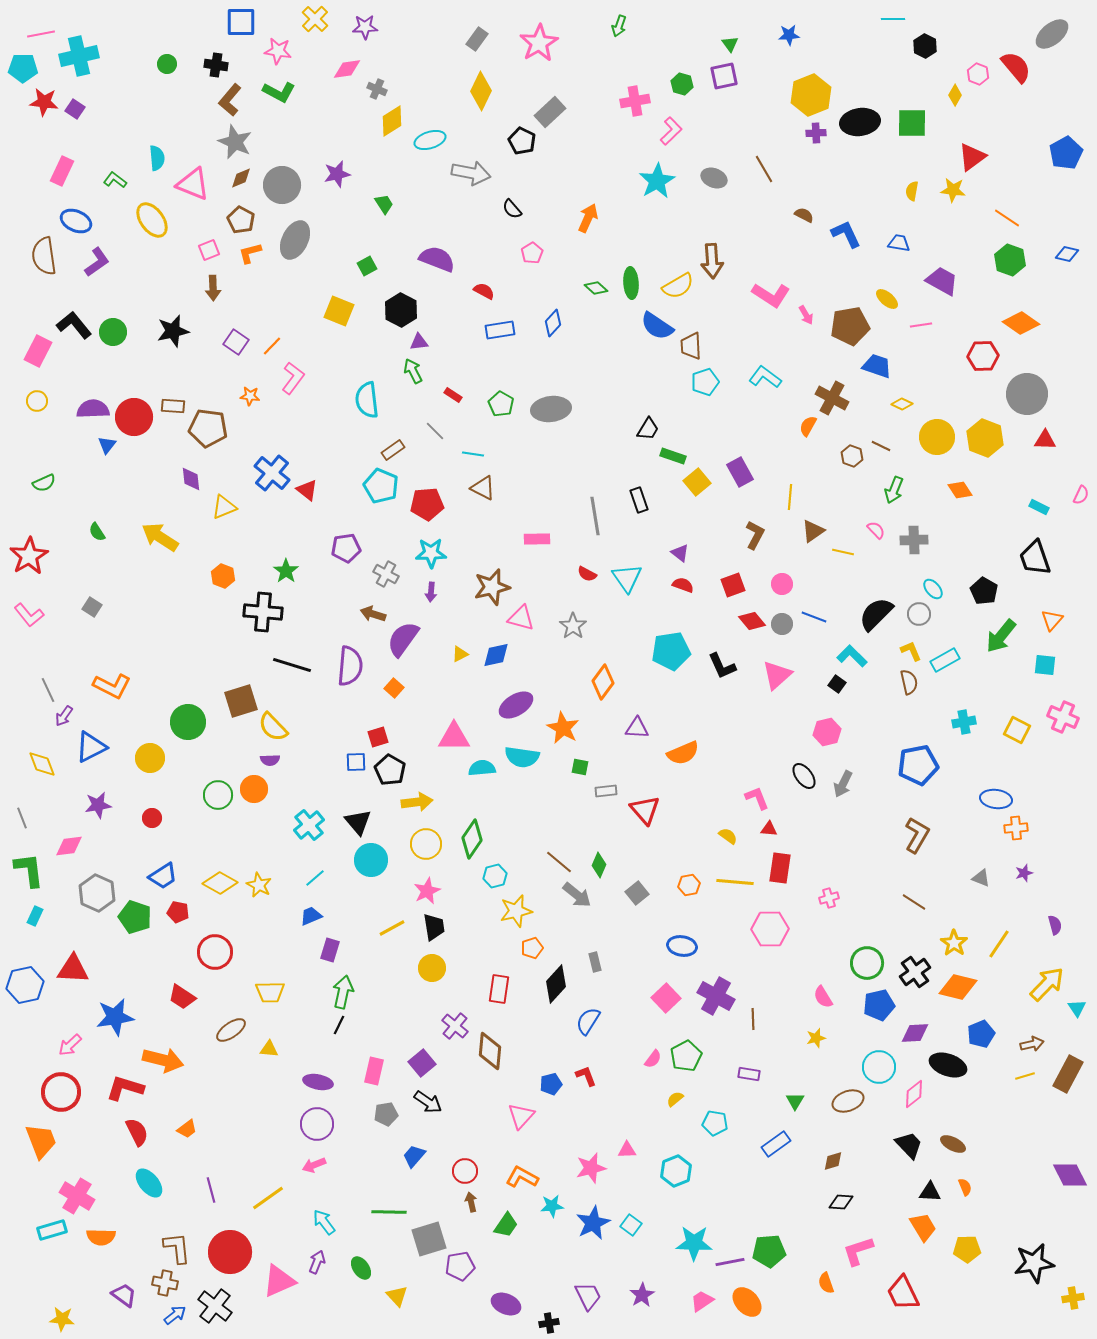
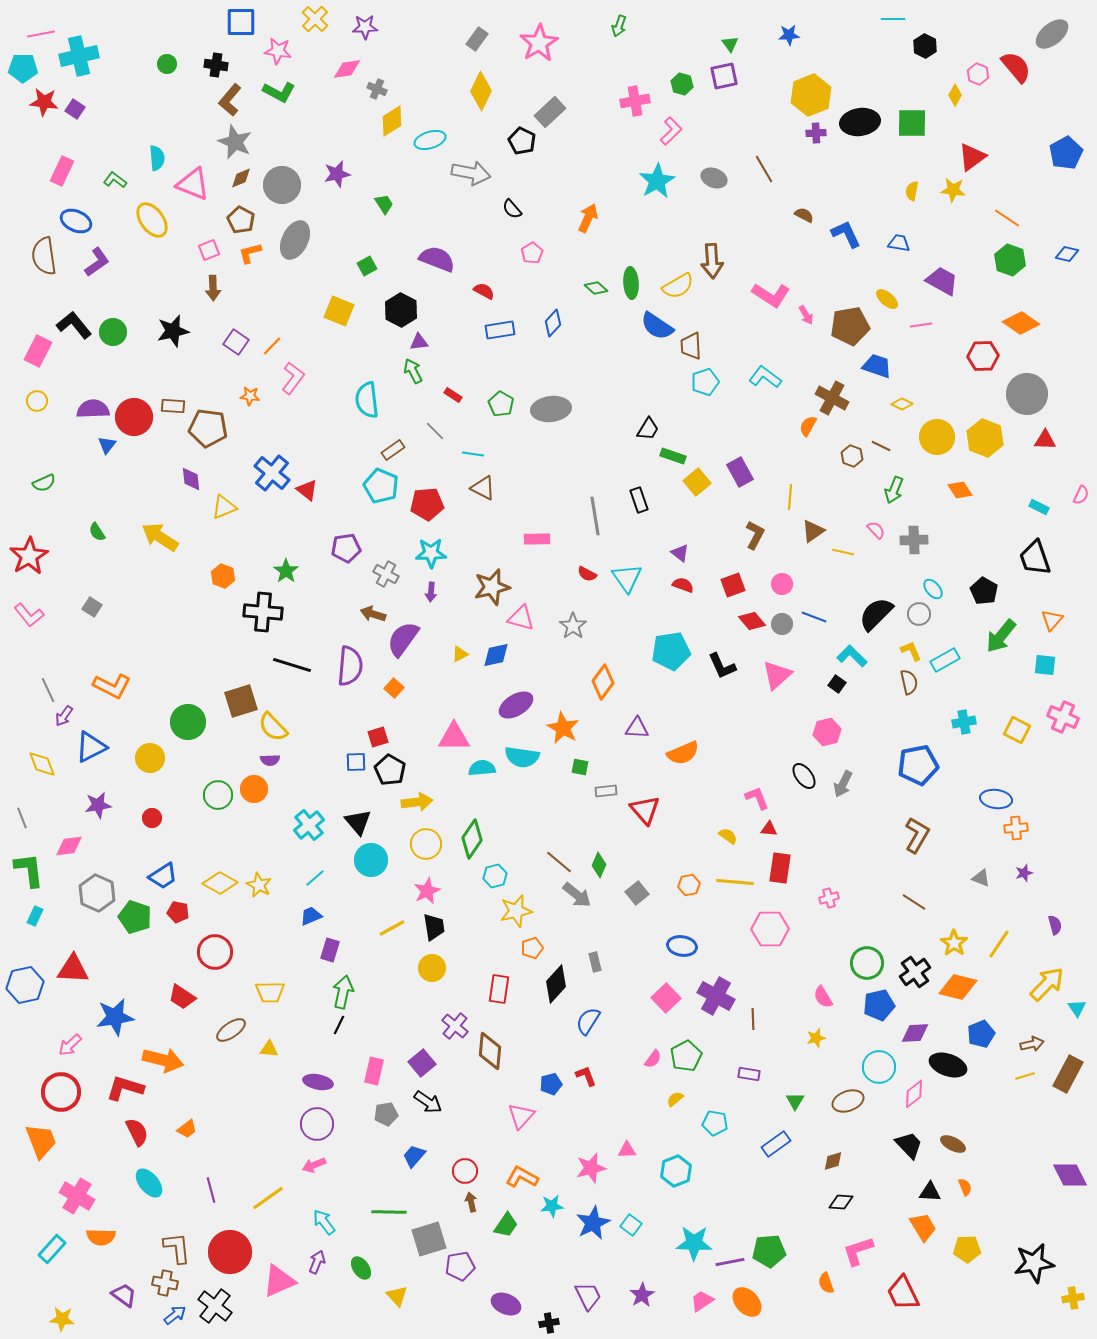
cyan rectangle at (52, 1230): moved 19 px down; rotated 32 degrees counterclockwise
